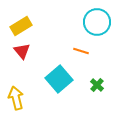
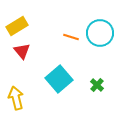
cyan circle: moved 3 px right, 11 px down
yellow rectangle: moved 4 px left
orange line: moved 10 px left, 14 px up
